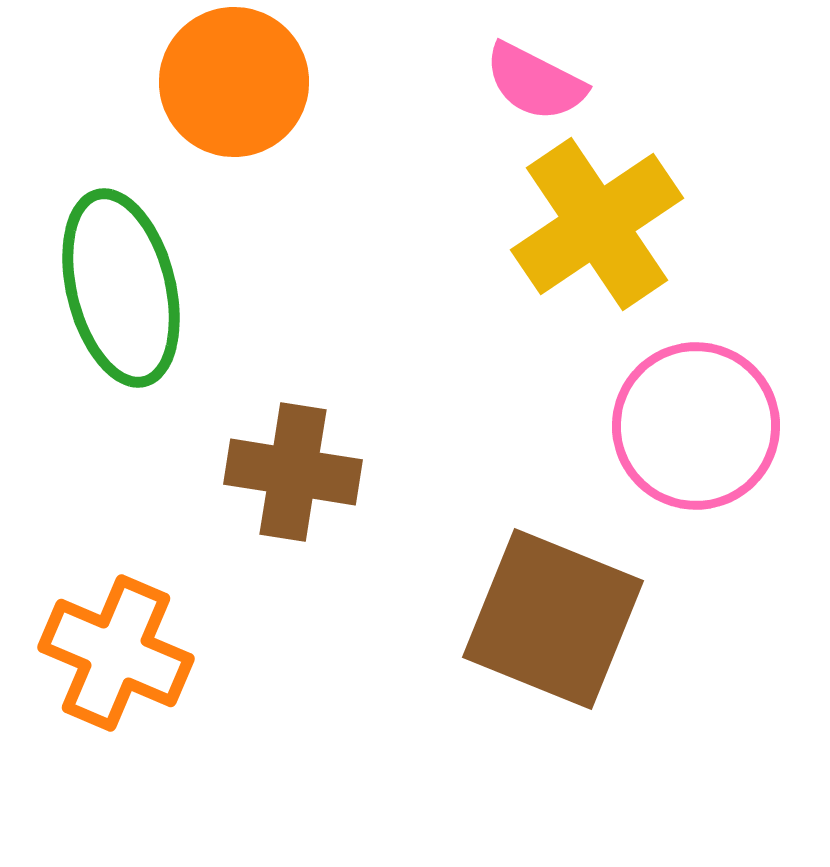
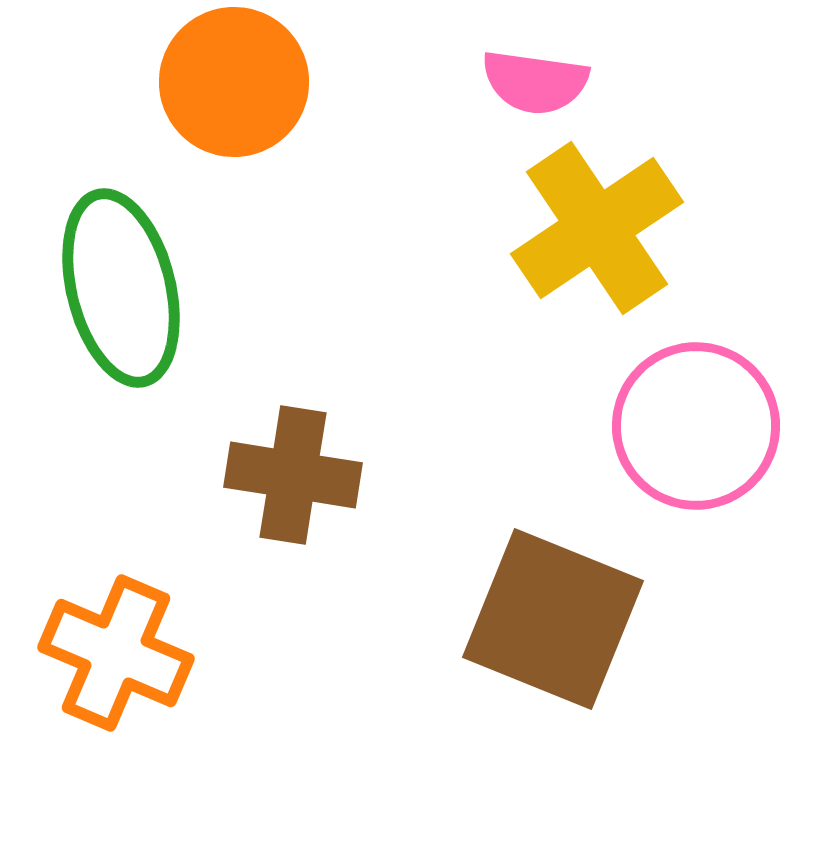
pink semicircle: rotated 19 degrees counterclockwise
yellow cross: moved 4 px down
brown cross: moved 3 px down
